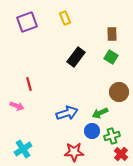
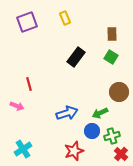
red star: moved 1 px up; rotated 18 degrees counterclockwise
